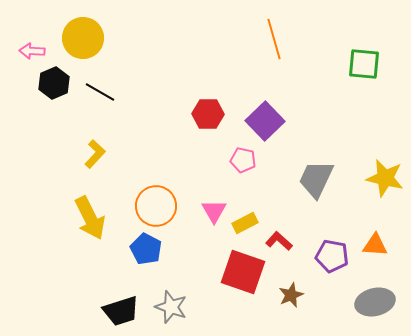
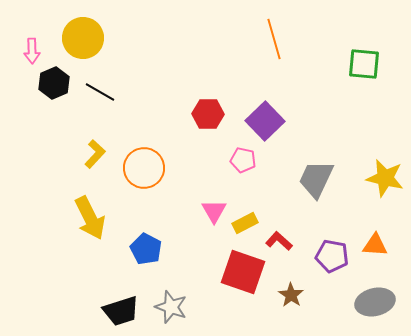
pink arrow: rotated 95 degrees counterclockwise
orange circle: moved 12 px left, 38 px up
brown star: rotated 15 degrees counterclockwise
